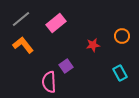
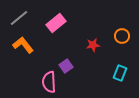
gray line: moved 2 px left, 1 px up
cyan rectangle: rotated 49 degrees clockwise
